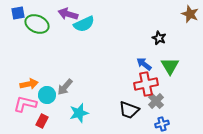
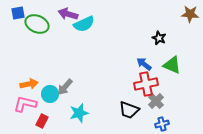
brown star: rotated 18 degrees counterclockwise
green triangle: moved 2 px right, 1 px up; rotated 36 degrees counterclockwise
cyan circle: moved 3 px right, 1 px up
